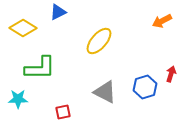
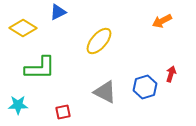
cyan star: moved 6 px down
